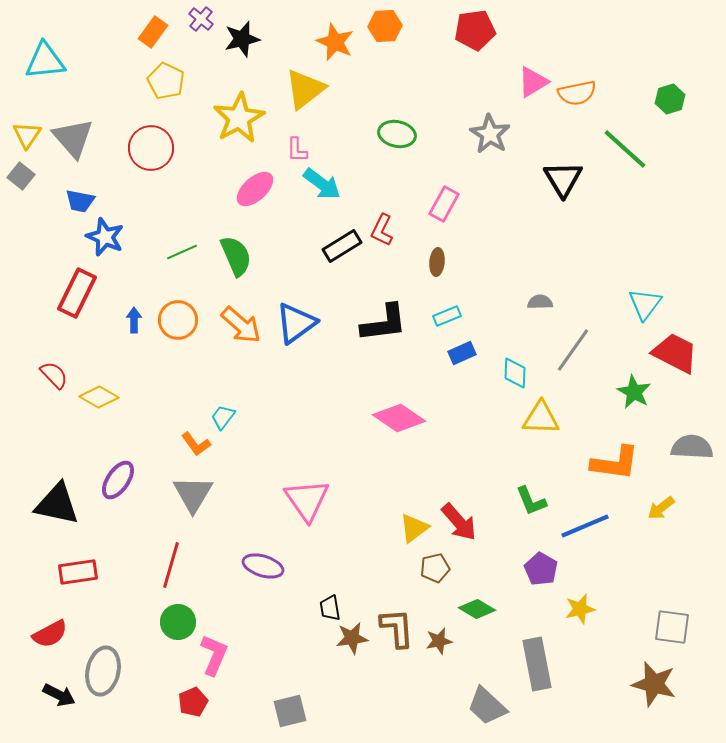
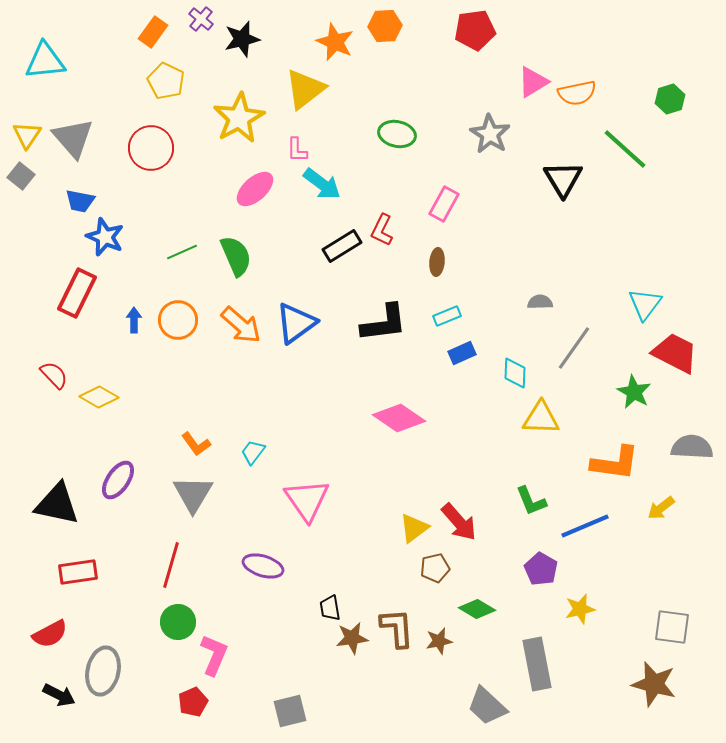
gray line at (573, 350): moved 1 px right, 2 px up
cyan trapezoid at (223, 417): moved 30 px right, 35 px down
